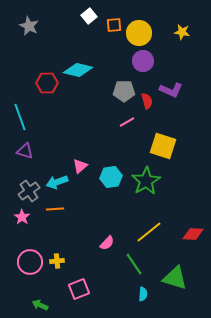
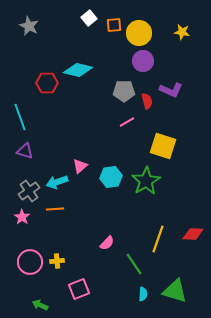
white square: moved 2 px down
yellow line: moved 9 px right, 7 px down; rotated 32 degrees counterclockwise
green triangle: moved 13 px down
